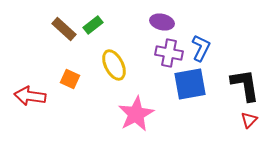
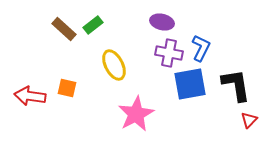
orange square: moved 3 px left, 9 px down; rotated 12 degrees counterclockwise
black L-shape: moved 9 px left
